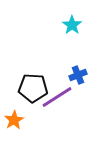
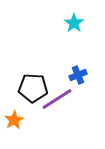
cyan star: moved 2 px right, 2 px up
purple line: moved 2 px down
